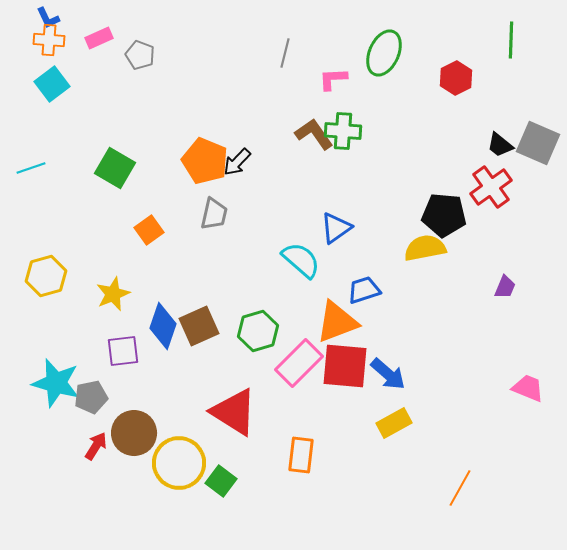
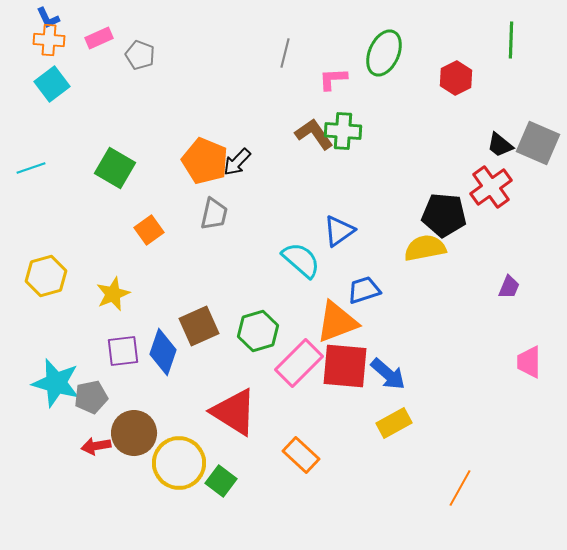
blue triangle at (336, 228): moved 3 px right, 3 px down
purple trapezoid at (505, 287): moved 4 px right
blue diamond at (163, 326): moved 26 px down
pink trapezoid at (528, 388): moved 1 px right, 26 px up; rotated 112 degrees counterclockwise
red arrow at (96, 446): rotated 132 degrees counterclockwise
orange rectangle at (301, 455): rotated 54 degrees counterclockwise
